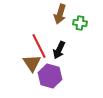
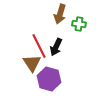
green cross: moved 1 px left, 1 px down
black arrow: moved 3 px left, 3 px up
purple hexagon: moved 1 px left, 3 px down
